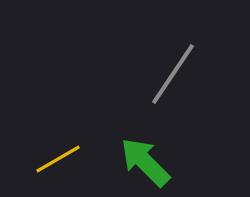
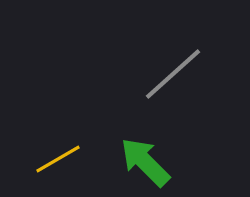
gray line: rotated 14 degrees clockwise
